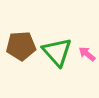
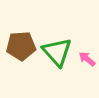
pink arrow: moved 5 px down
